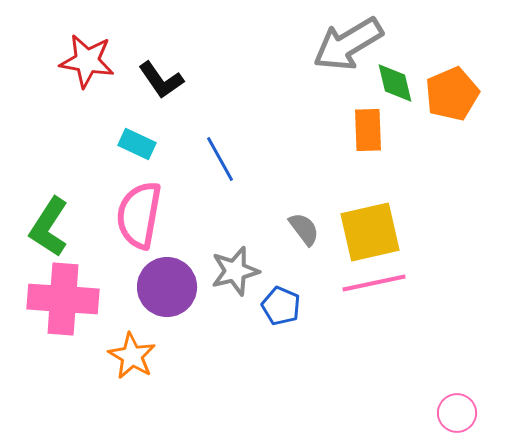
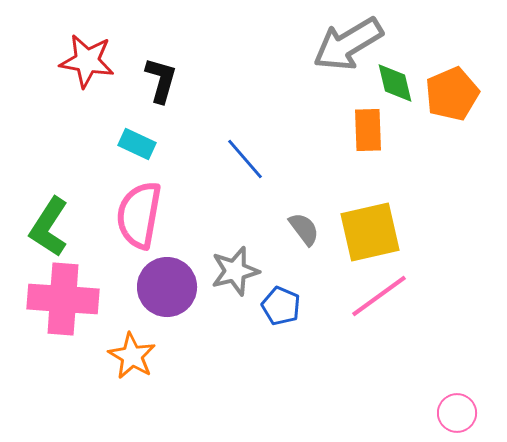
black L-shape: rotated 129 degrees counterclockwise
blue line: moved 25 px right; rotated 12 degrees counterclockwise
pink line: moved 5 px right, 13 px down; rotated 24 degrees counterclockwise
